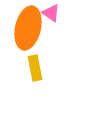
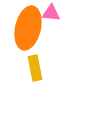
pink triangle: rotated 30 degrees counterclockwise
